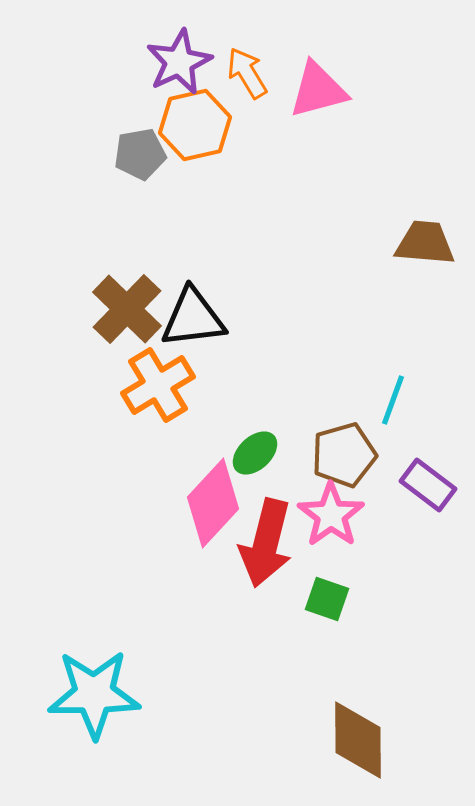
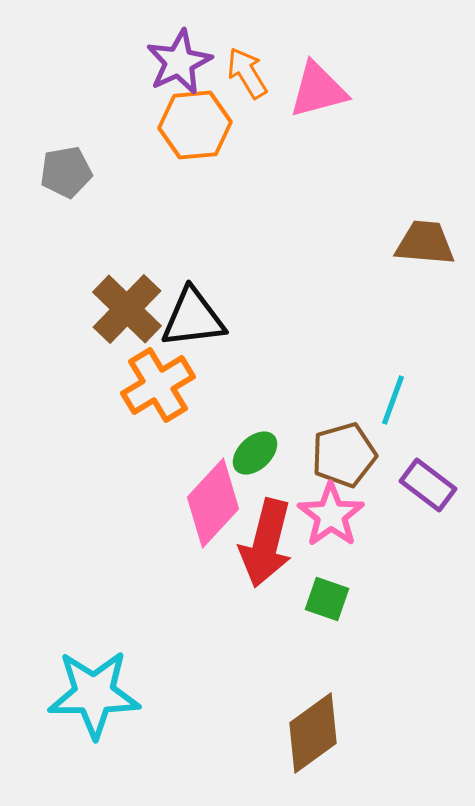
orange hexagon: rotated 8 degrees clockwise
gray pentagon: moved 74 px left, 18 px down
brown diamond: moved 45 px left, 7 px up; rotated 54 degrees clockwise
